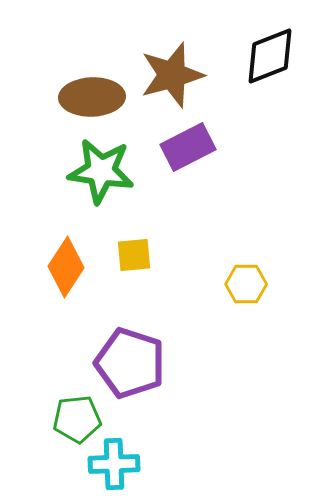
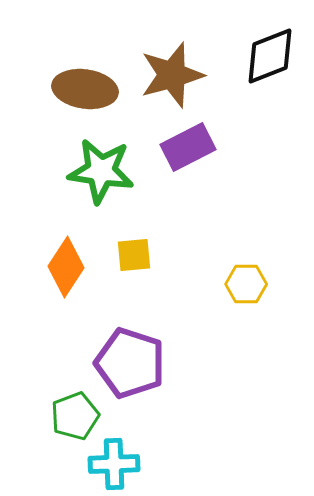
brown ellipse: moved 7 px left, 8 px up; rotated 10 degrees clockwise
green pentagon: moved 2 px left, 3 px up; rotated 15 degrees counterclockwise
